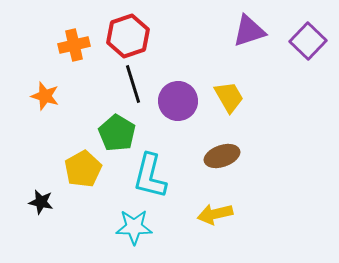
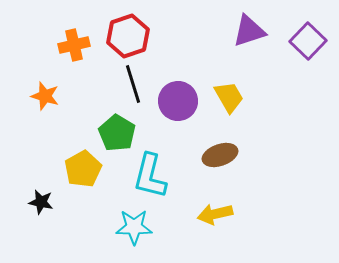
brown ellipse: moved 2 px left, 1 px up
